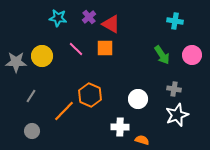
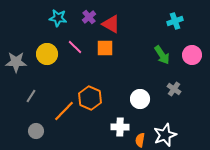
cyan cross: rotated 28 degrees counterclockwise
pink line: moved 1 px left, 2 px up
yellow circle: moved 5 px right, 2 px up
gray cross: rotated 24 degrees clockwise
orange hexagon: moved 3 px down
white circle: moved 2 px right
white star: moved 12 px left, 20 px down
gray circle: moved 4 px right
orange semicircle: moved 2 px left; rotated 96 degrees counterclockwise
